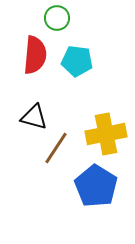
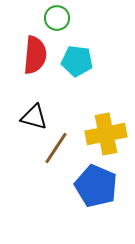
blue pentagon: rotated 9 degrees counterclockwise
